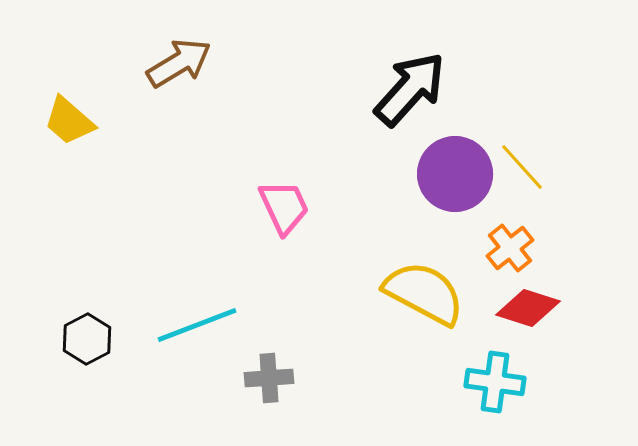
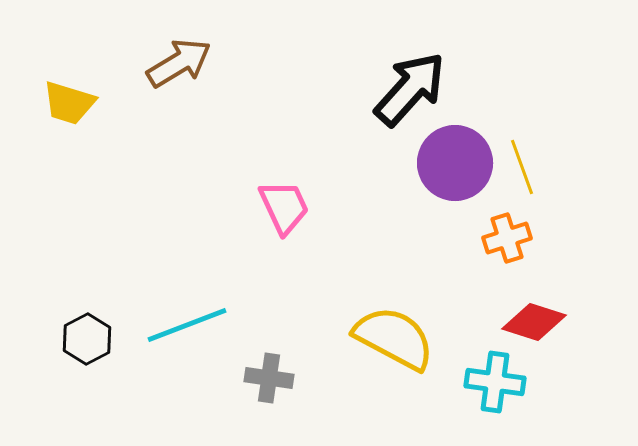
yellow trapezoid: moved 18 px up; rotated 24 degrees counterclockwise
yellow line: rotated 22 degrees clockwise
purple circle: moved 11 px up
orange cross: moved 3 px left, 10 px up; rotated 21 degrees clockwise
yellow semicircle: moved 30 px left, 45 px down
red diamond: moved 6 px right, 14 px down
cyan line: moved 10 px left
gray cross: rotated 12 degrees clockwise
